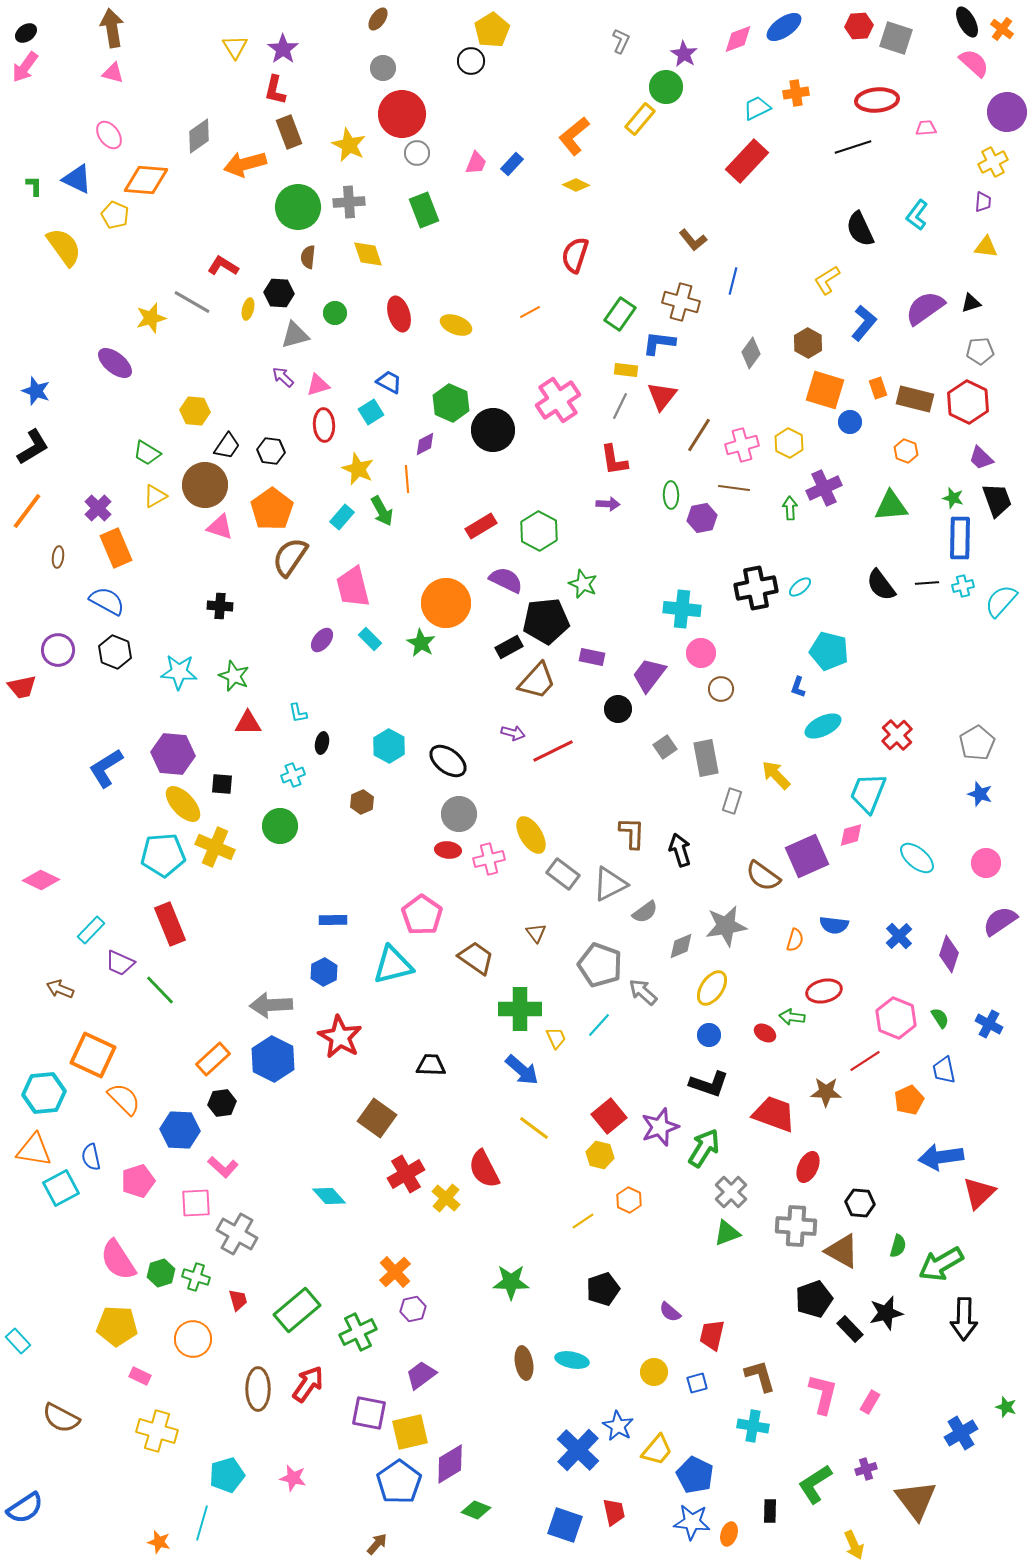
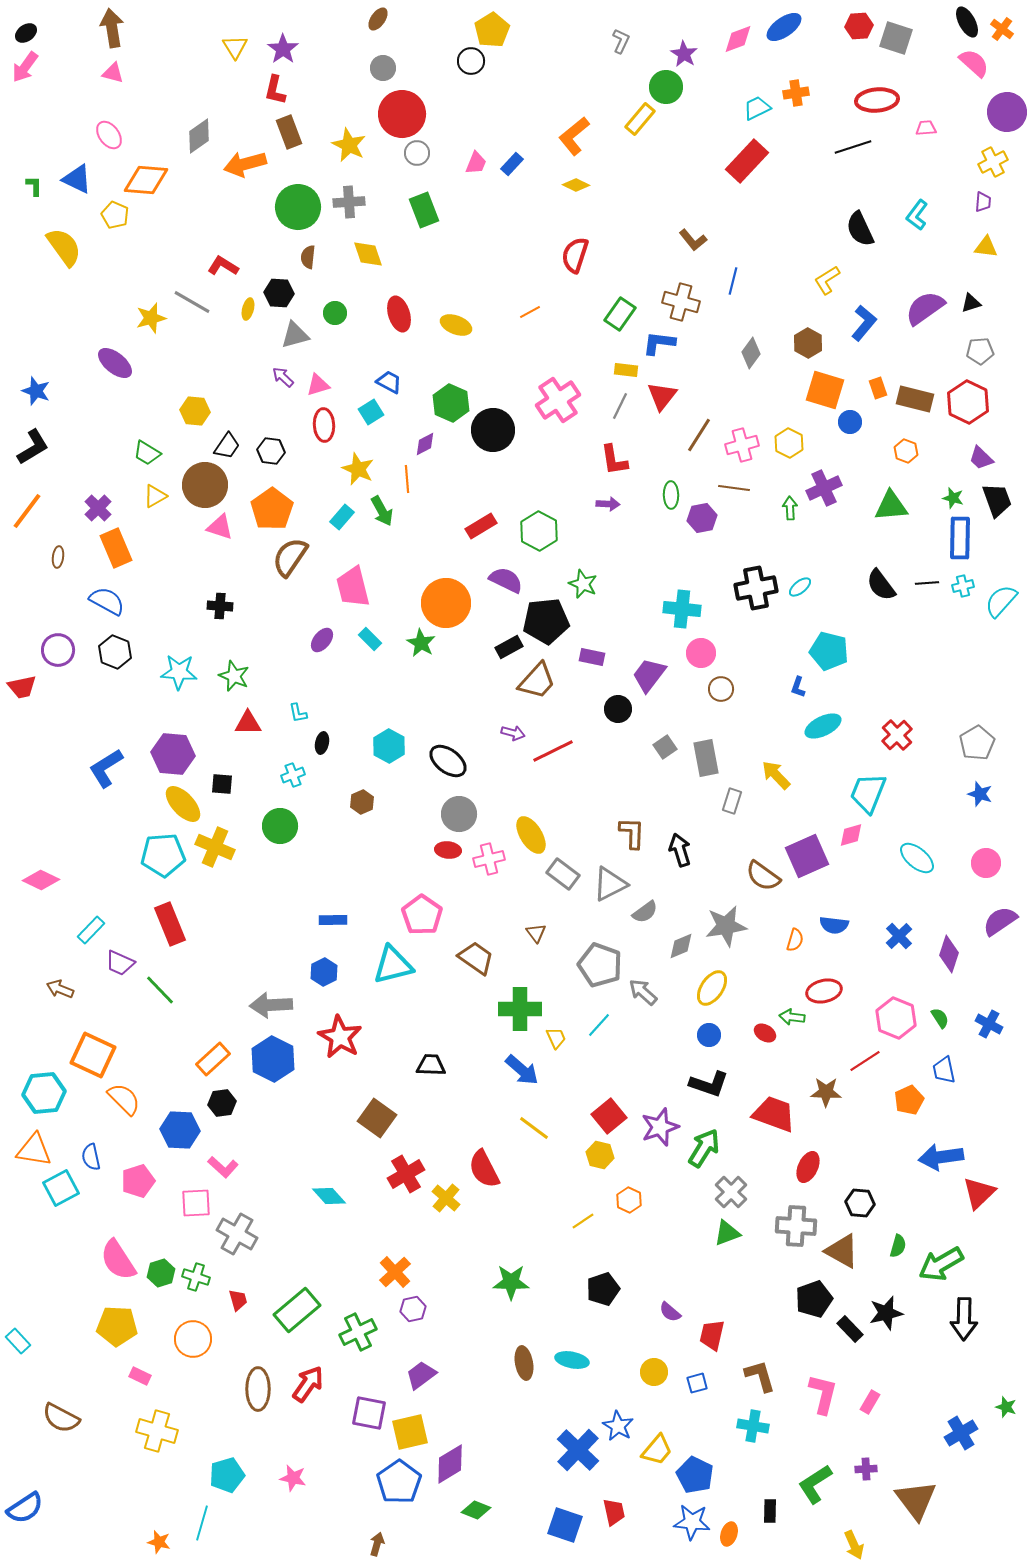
purple cross at (866, 1469): rotated 15 degrees clockwise
brown arrow at (377, 1544): rotated 25 degrees counterclockwise
